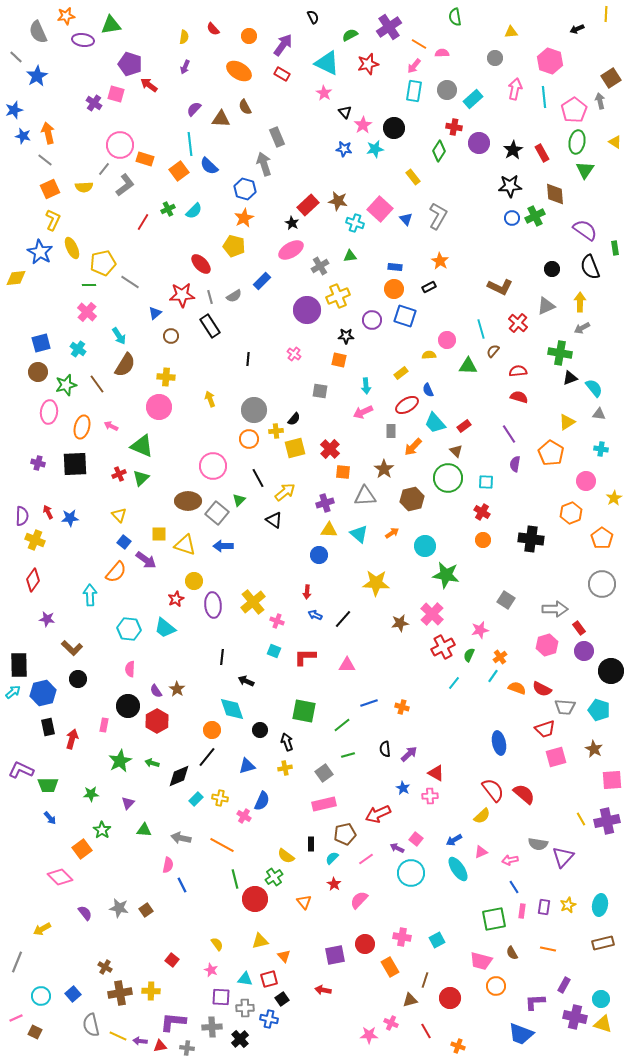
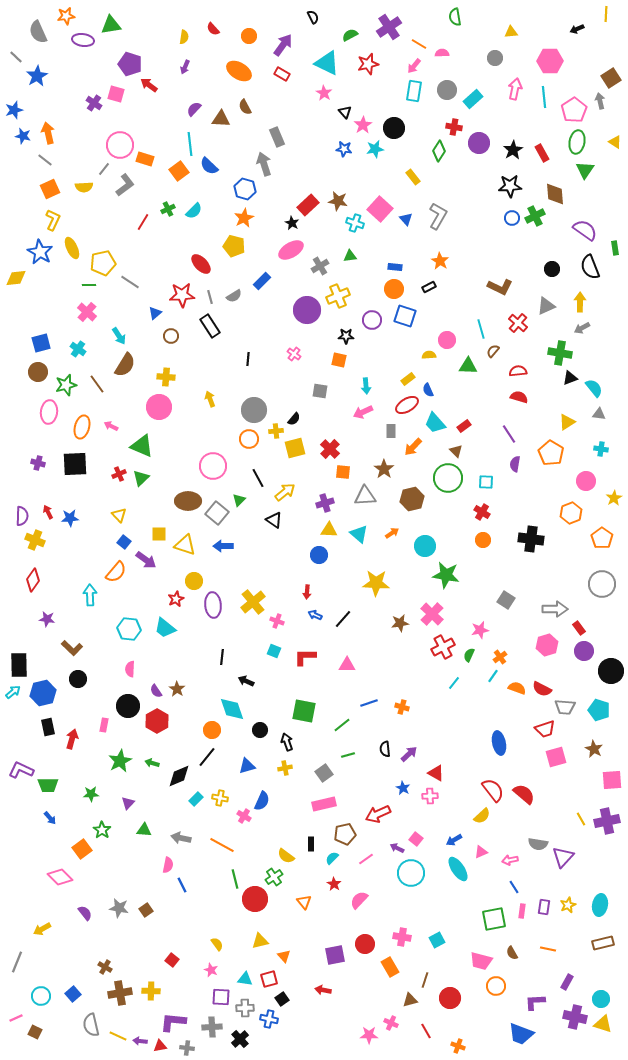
pink hexagon at (550, 61): rotated 20 degrees counterclockwise
yellow rectangle at (401, 373): moved 7 px right, 6 px down
purple rectangle at (564, 985): moved 3 px right, 3 px up
